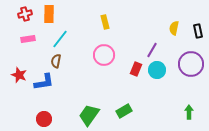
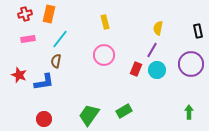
orange rectangle: rotated 12 degrees clockwise
yellow semicircle: moved 16 px left
